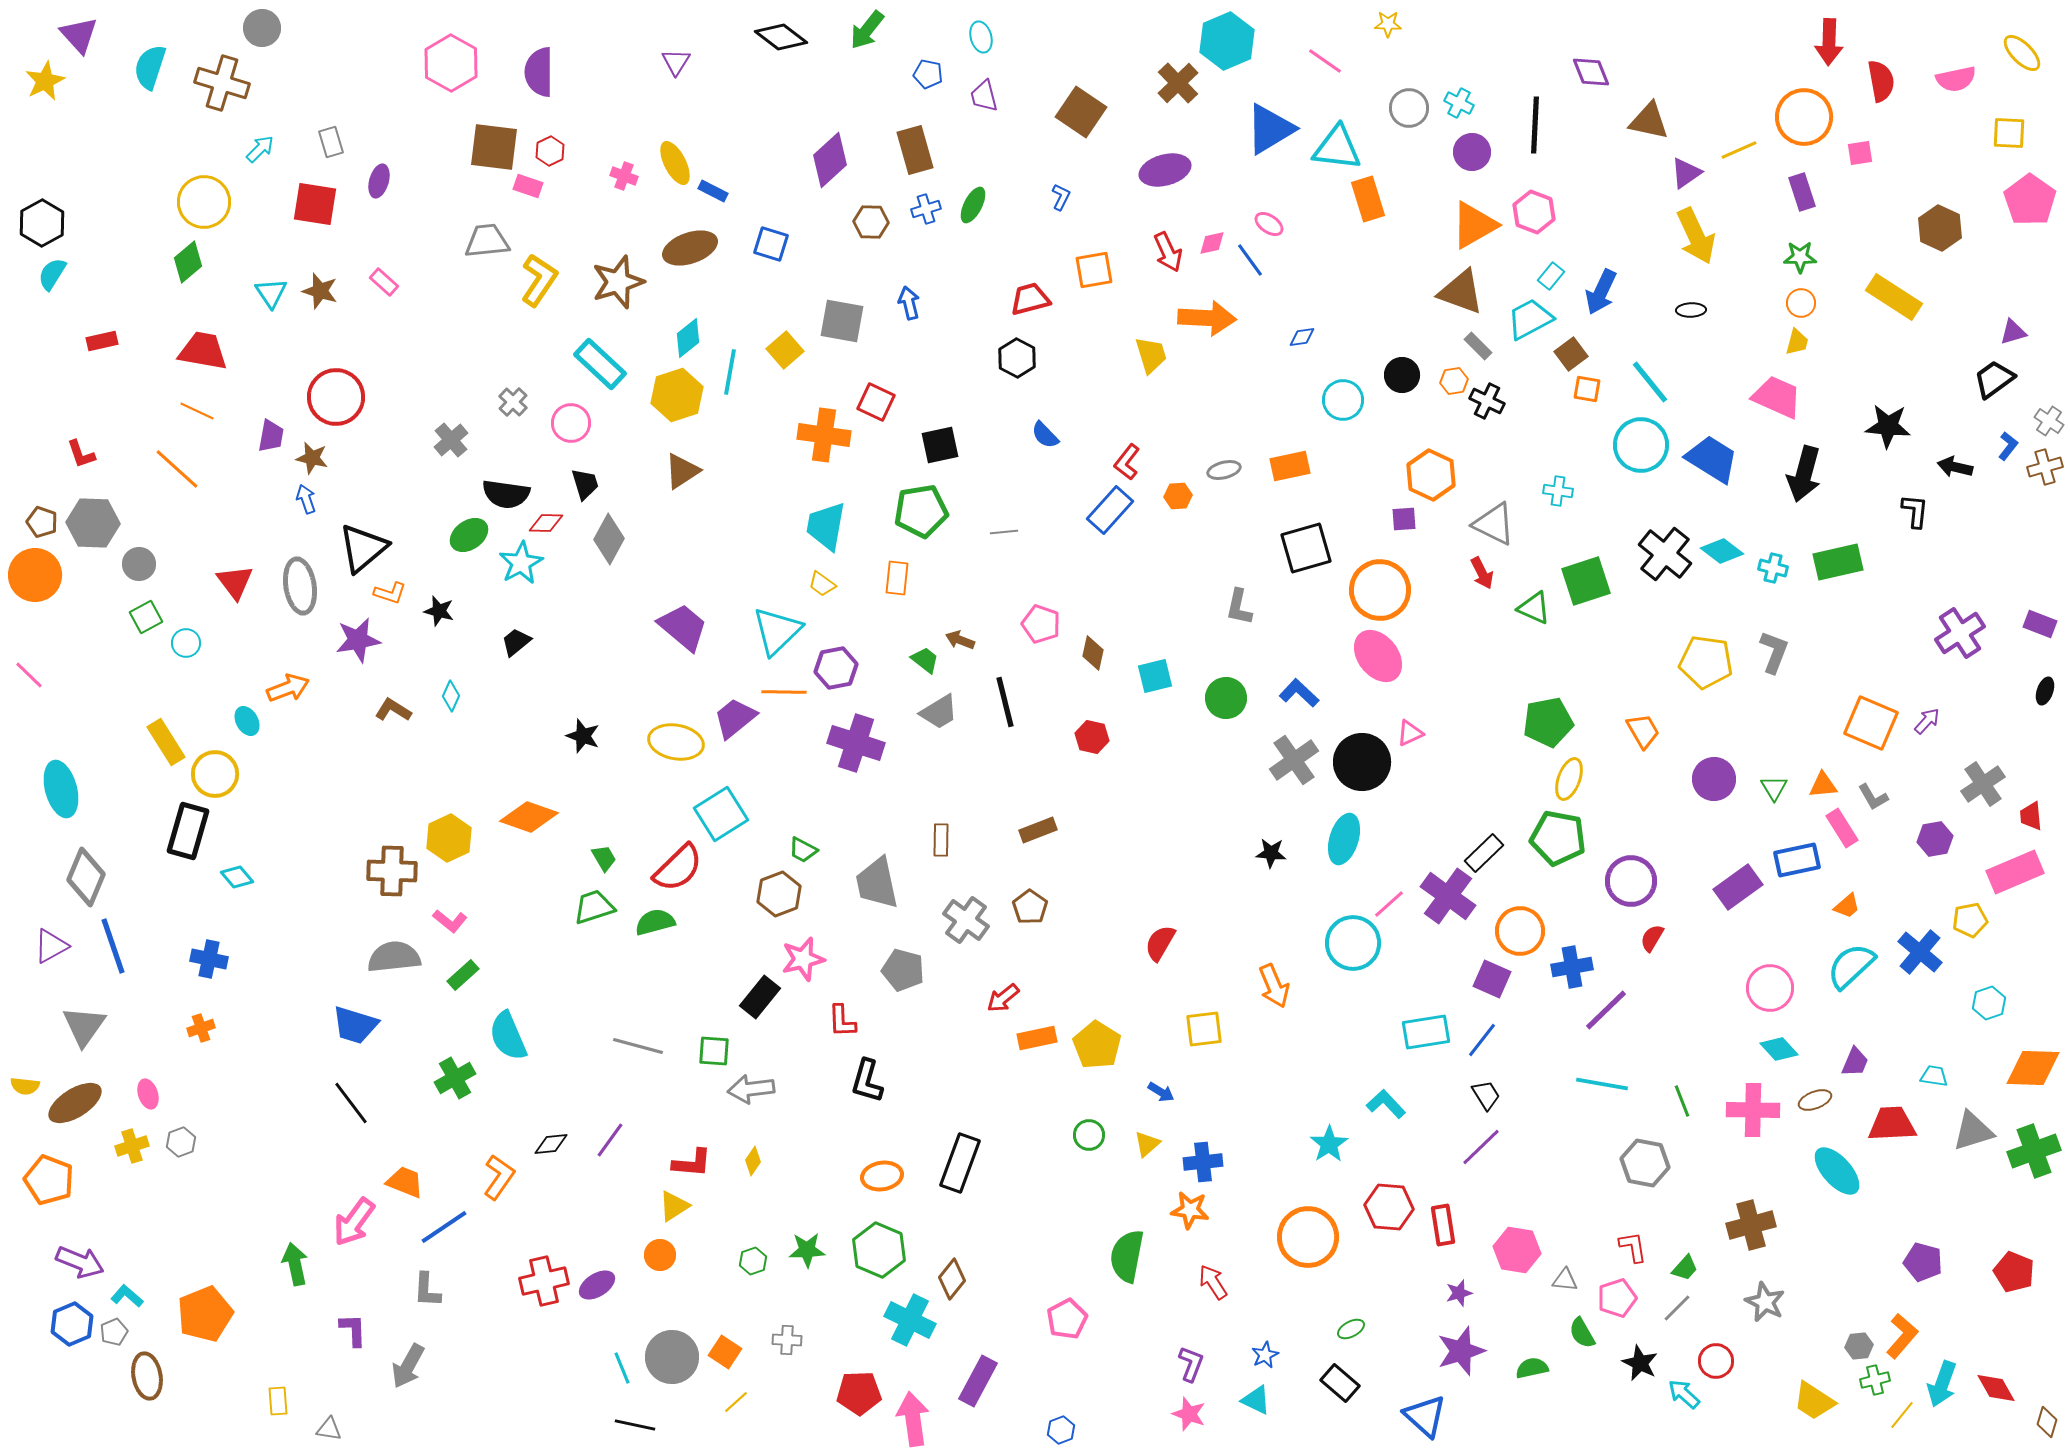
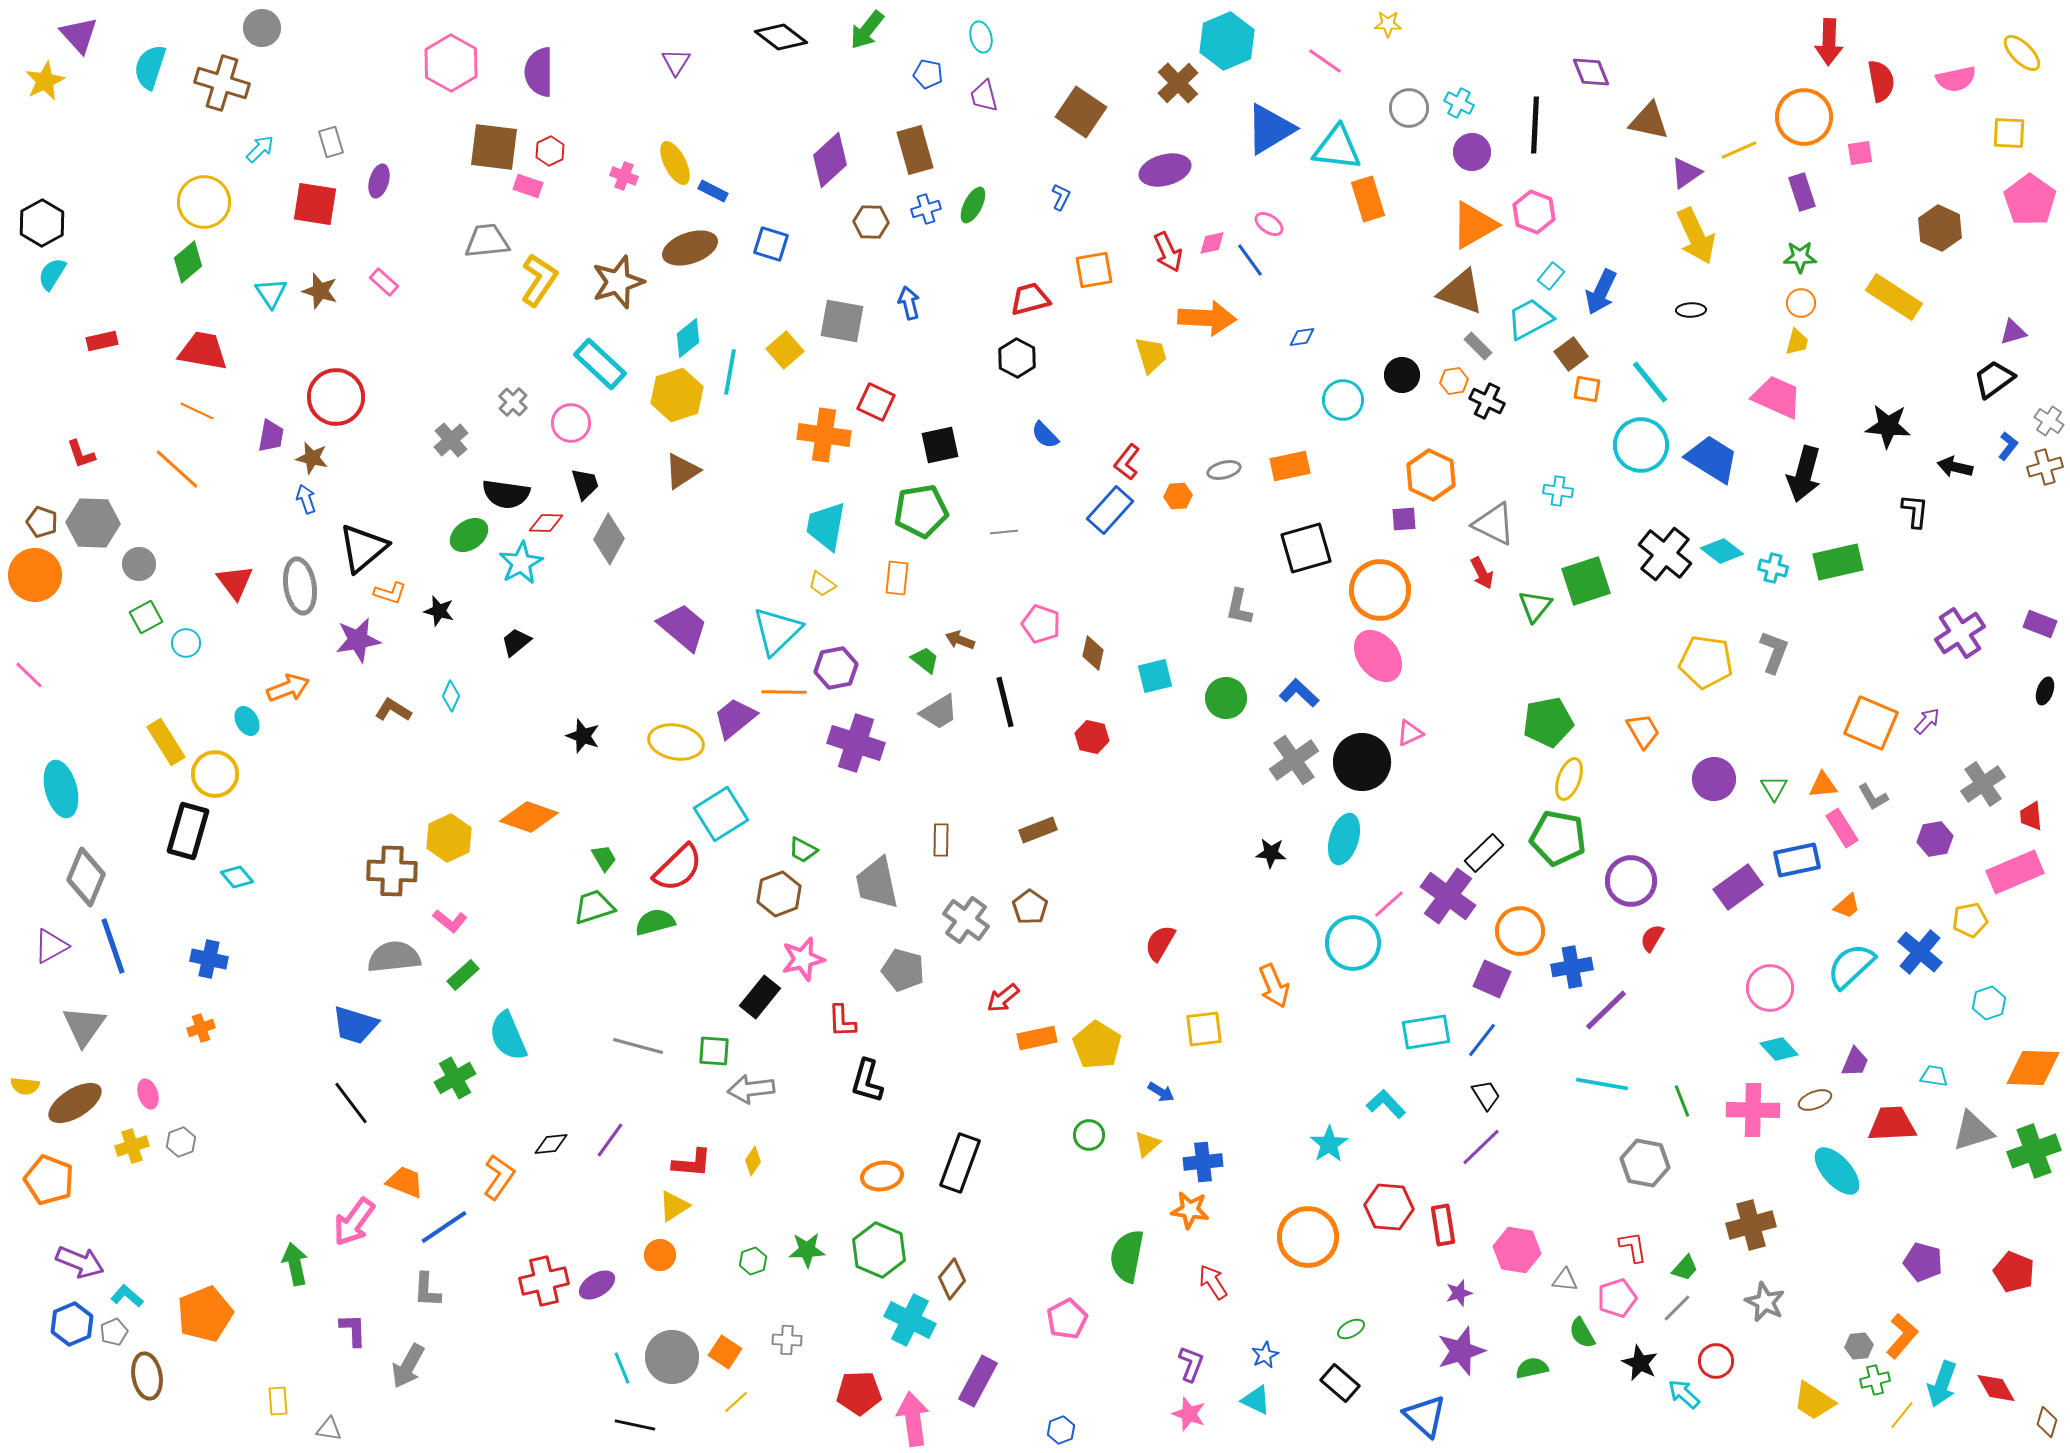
green triangle at (1534, 608): moved 1 px right, 2 px up; rotated 45 degrees clockwise
